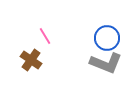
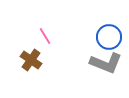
blue circle: moved 2 px right, 1 px up
